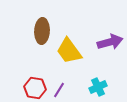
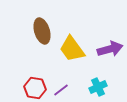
brown ellipse: rotated 20 degrees counterclockwise
purple arrow: moved 7 px down
yellow trapezoid: moved 3 px right, 2 px up
purple line: moved 2 px right; rotated 21 degrees clockwise
